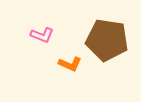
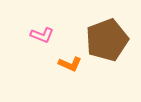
brown pentagon: rotated 30 degrees counterclockwise
